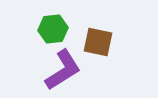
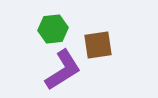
brown square: moved 3 px down; rotated 20 degrees counterclockwise
